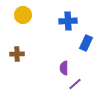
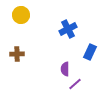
yellow circle: moved 2 px left
blue cross: moved 8 px down; rotated 24 degrees counterclockwise
blue rectangle: moved 4 px right, 9 px down
purple semicircle: moved 1 px right, 1 px down
